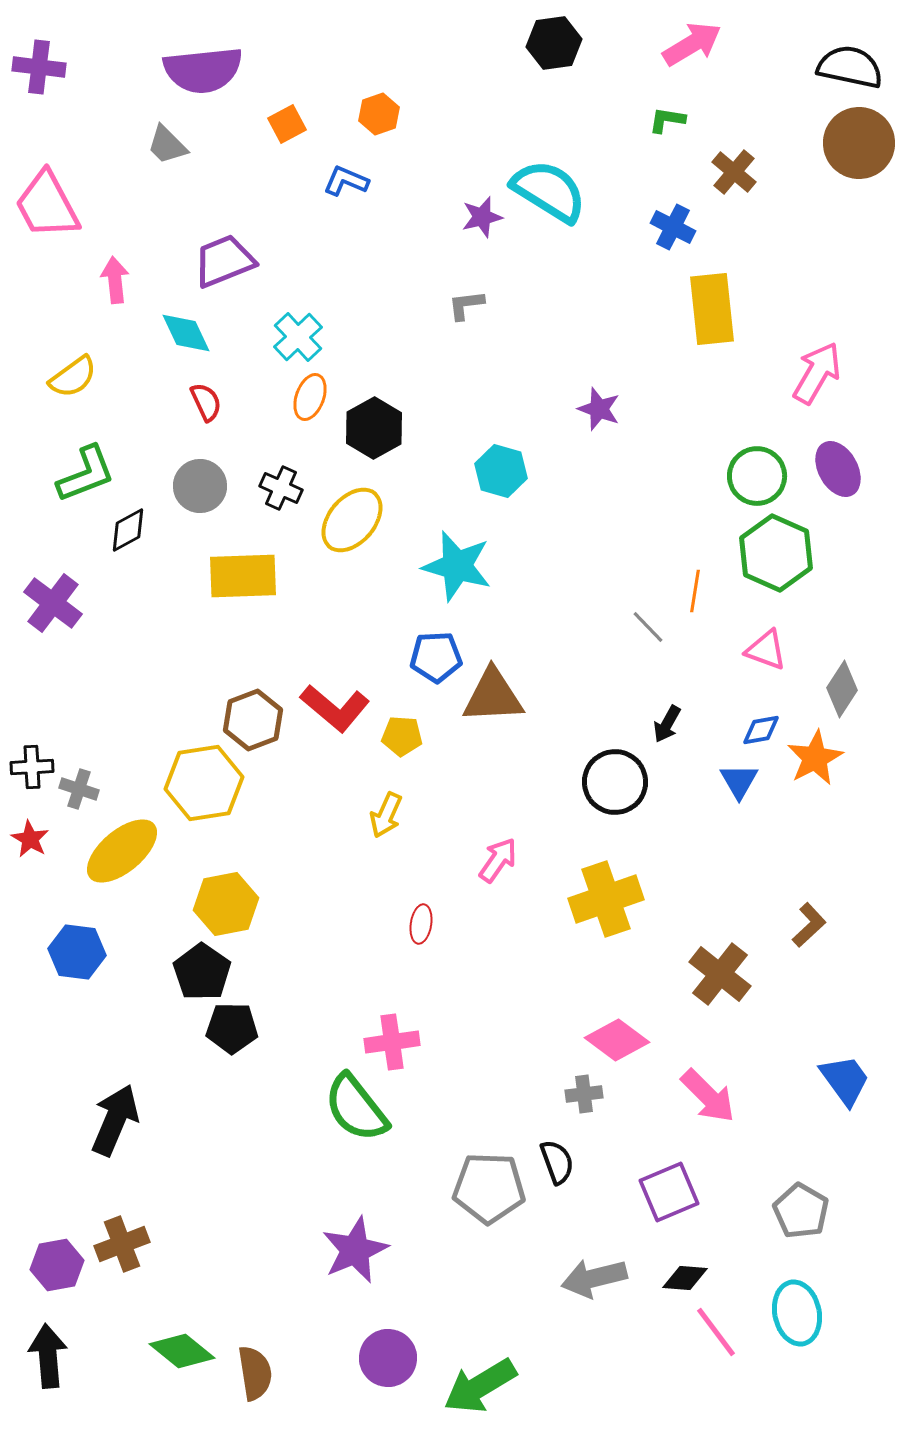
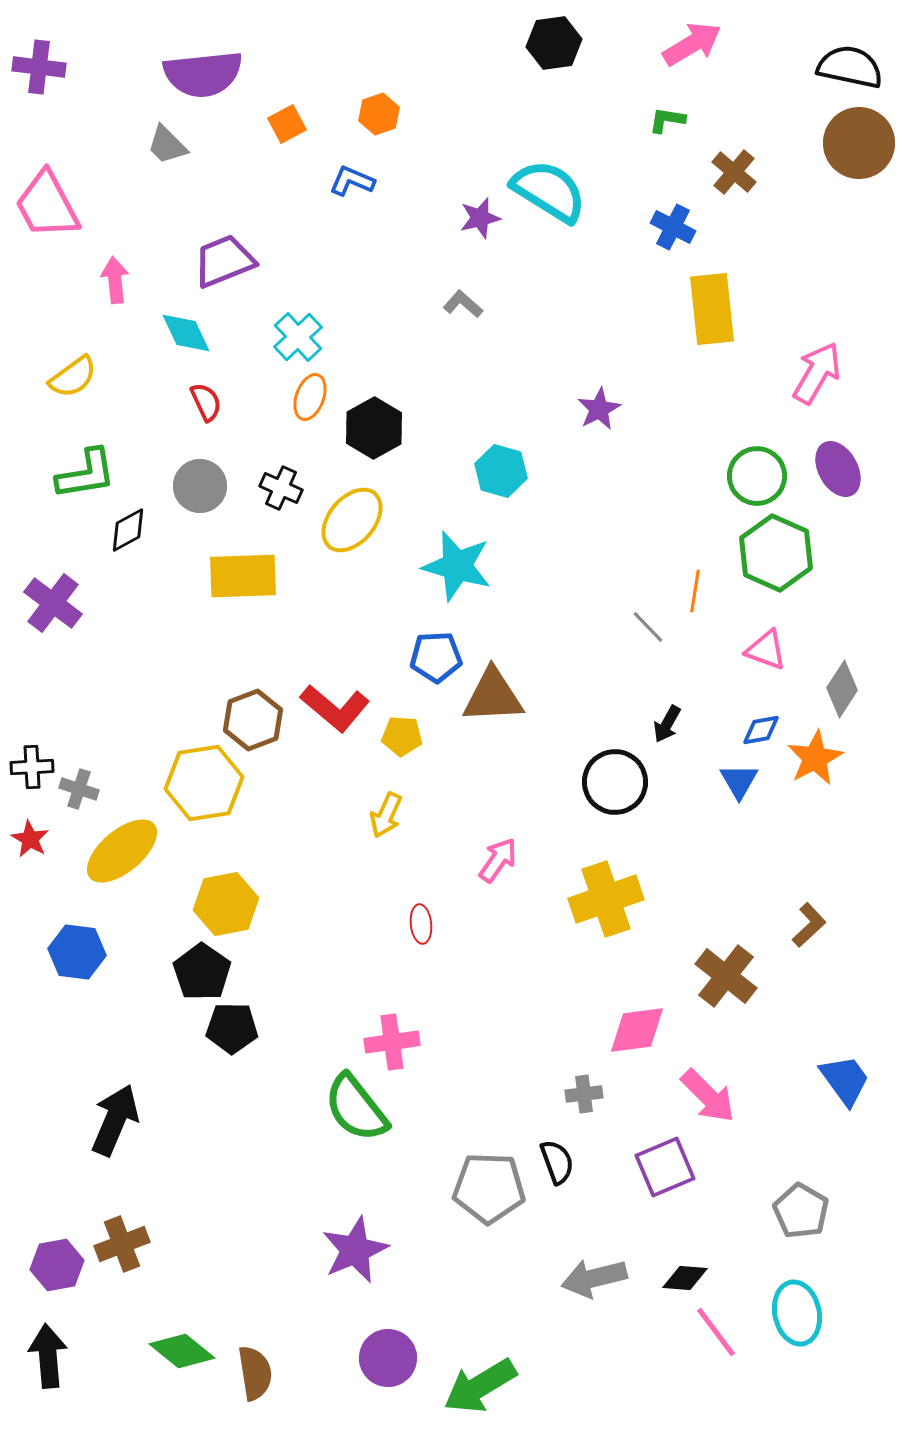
purple semicircle at (203, 70): moved 4 px down
blue L-shape at (346, 181): moved 6 px right
purple star at (482, 217): moved 2 px left, 1 px down
gray L-shape at (466, 305): moved 3 px left, 1 px up; rotated 48 degrees clockwise
purple star at (599, 409): rotated 24 degrees clockwise
green L-shape at (86, 474): rotated 12 degrees clockwise
red ellipse at (421, 924): rotated 15 degrees counterclockwise
brown cross at (720, 974): moved 6 px right, 2 px down
pink diamond at (617, 1040): moved 20 px right, 10 px up; rotated 44 degrees counterclockwise
purple square at (669, 1192): moved 4 px left, 25 px up
